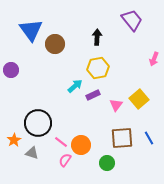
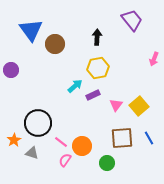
yellow square: moved 7 px down
orange circle: moved 1 px right, 1 px down
